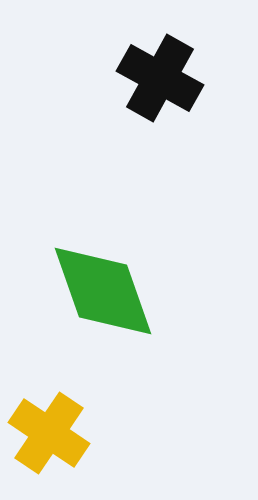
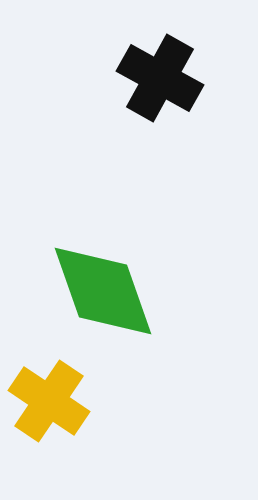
yellow cross: moved 32 px up
